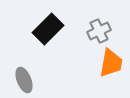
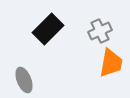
gray cross: moved 1 px right
